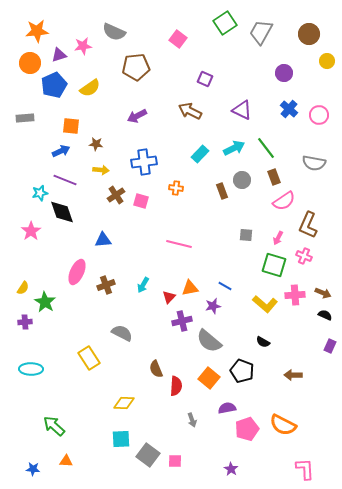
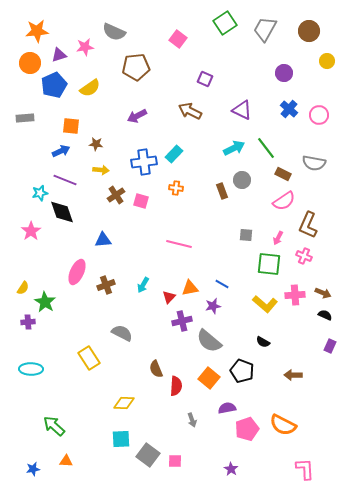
gray trapezoid at (261, 32): moved 4 px right, 3 px up
brown circle at (309, 34): moved 3 px up
pink star at (83, 46): moved 2 px right, 1 px down
cyan rectangle at (200, 154): moved 26 px left
brown rectangle at (274, 177): moved 9 px right, 3 px up; rotated 42 degrees counterclockwise
green square at (274, 265): moved 5 px left, 1 px up; rotated 10 degrees counterclockwise
blue line at (225, 286): moved 3 px left, 2 px up
purple cross at (25, 322): moved 3 px right
blue star at (33, 469): rotated 16 degrees counterclockwise
